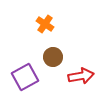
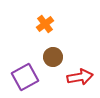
orange cross: rotated 18 degrees clockwise
red arrow: moved 1 px left, 1 px down
